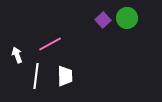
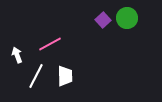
white line: rotated 20 degrees clockwise
